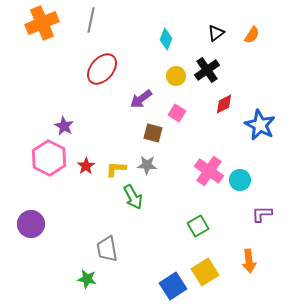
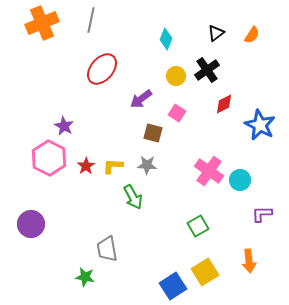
yellow L-shape: moved 3 px left, 3 px up
green star: moved 2 px left, 2 px up
